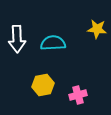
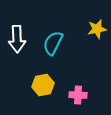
yellow star: rotated 18 degrees counterclockwise
cyan semicircle: rotated 60 degrees counterclockwise
pink cross: rotated 18 degrees clockwise
